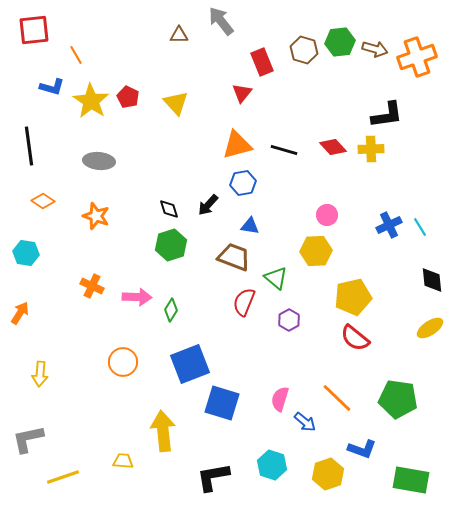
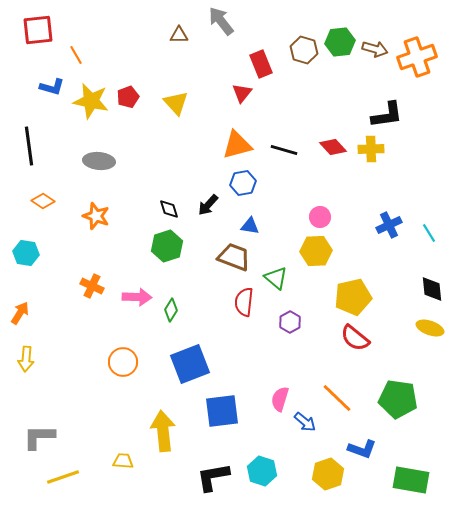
red square at (34, 30): moved 4 px right
red rectangle at (262, 62): moved 1 px left, 2 px down
red pentagon at (128, 97): rotated 25 degrees clockwise
yellow star at (91, 101): rotated 21 degrees counterclockwise
pink circle at (327, 215): moved 7 px left, 2 px down
cyan line at (420, 227): moved 9 px right, 6 px down
green hexagon at (171, 245): moved 4 px left, 1 px down
black diamond at (432, 280): moved 9 px down
red semicircle at (244, 302): rotated 16 degrees counterclockwise
purple hexagon at (289, 320): moved 1 px right, 2 px down
yellow ellipse at (430, 328): rotated 52 degrees clockwise
yellow arrow at (40, 374): moved 14 px left, 15 px up
blue square at (222, 403): moved 8 px down; rotated 24 degrees counterclockwise
gray L-shape at (28, 439): moved 11 px right, 2 px up; rotated 12 degrees clockwise
cyan hexagon at (272, 465): moved 10 px left, 6 px down
